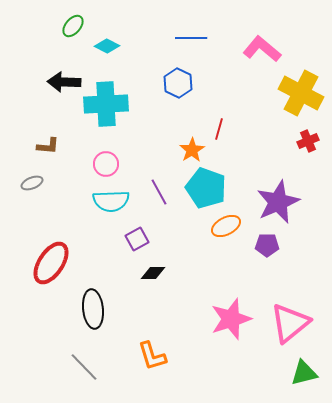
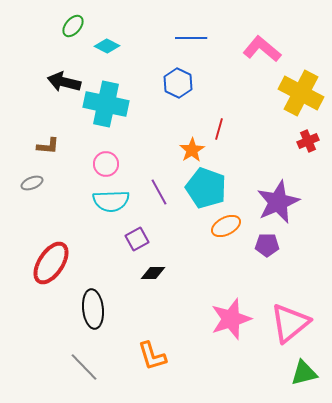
black arrow: rotated 12 degrees clockwise
cyan cross: rotated 15 degrees clockwise
